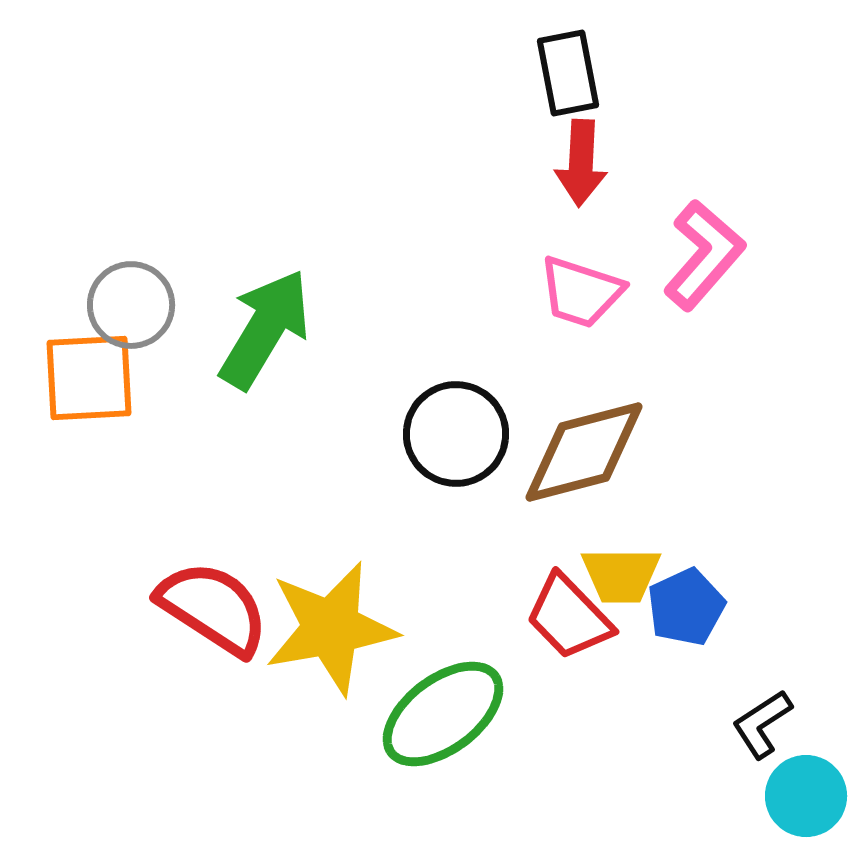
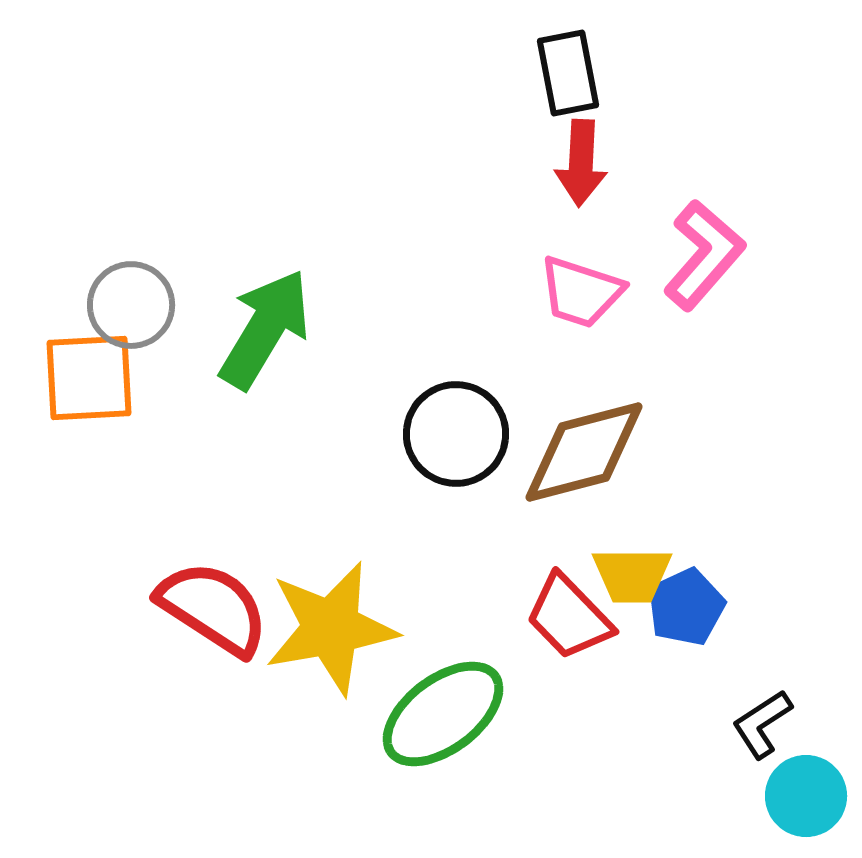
yellow trapezoid: moved 11 px right
